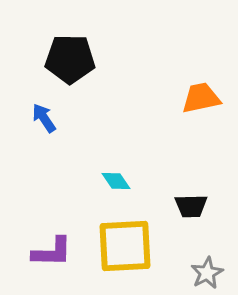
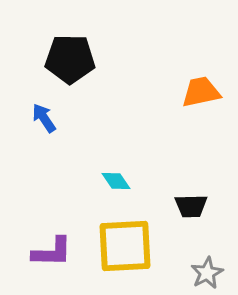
orange trapezoid: moved 6 px up
